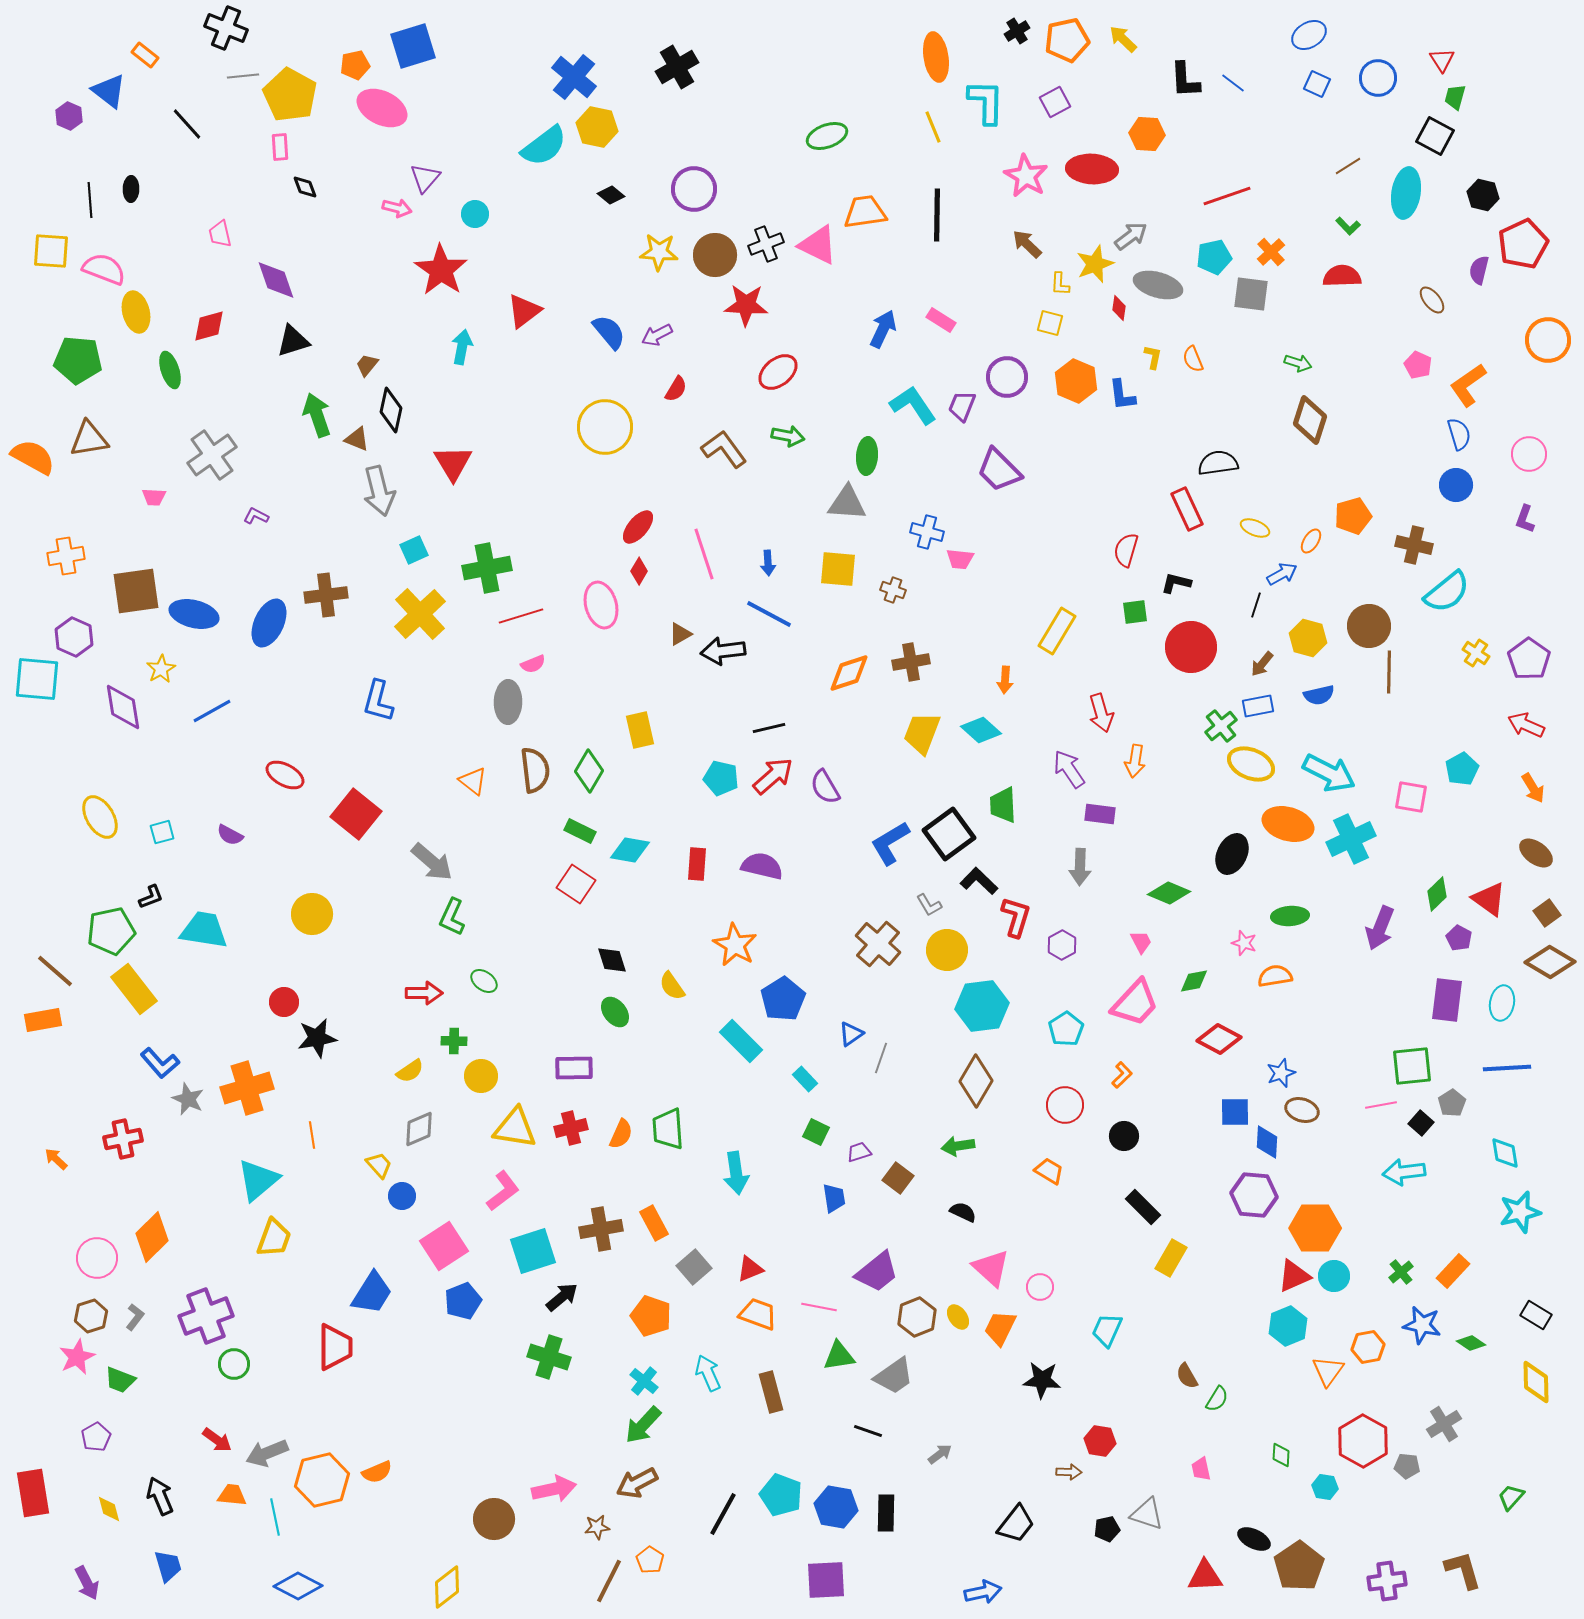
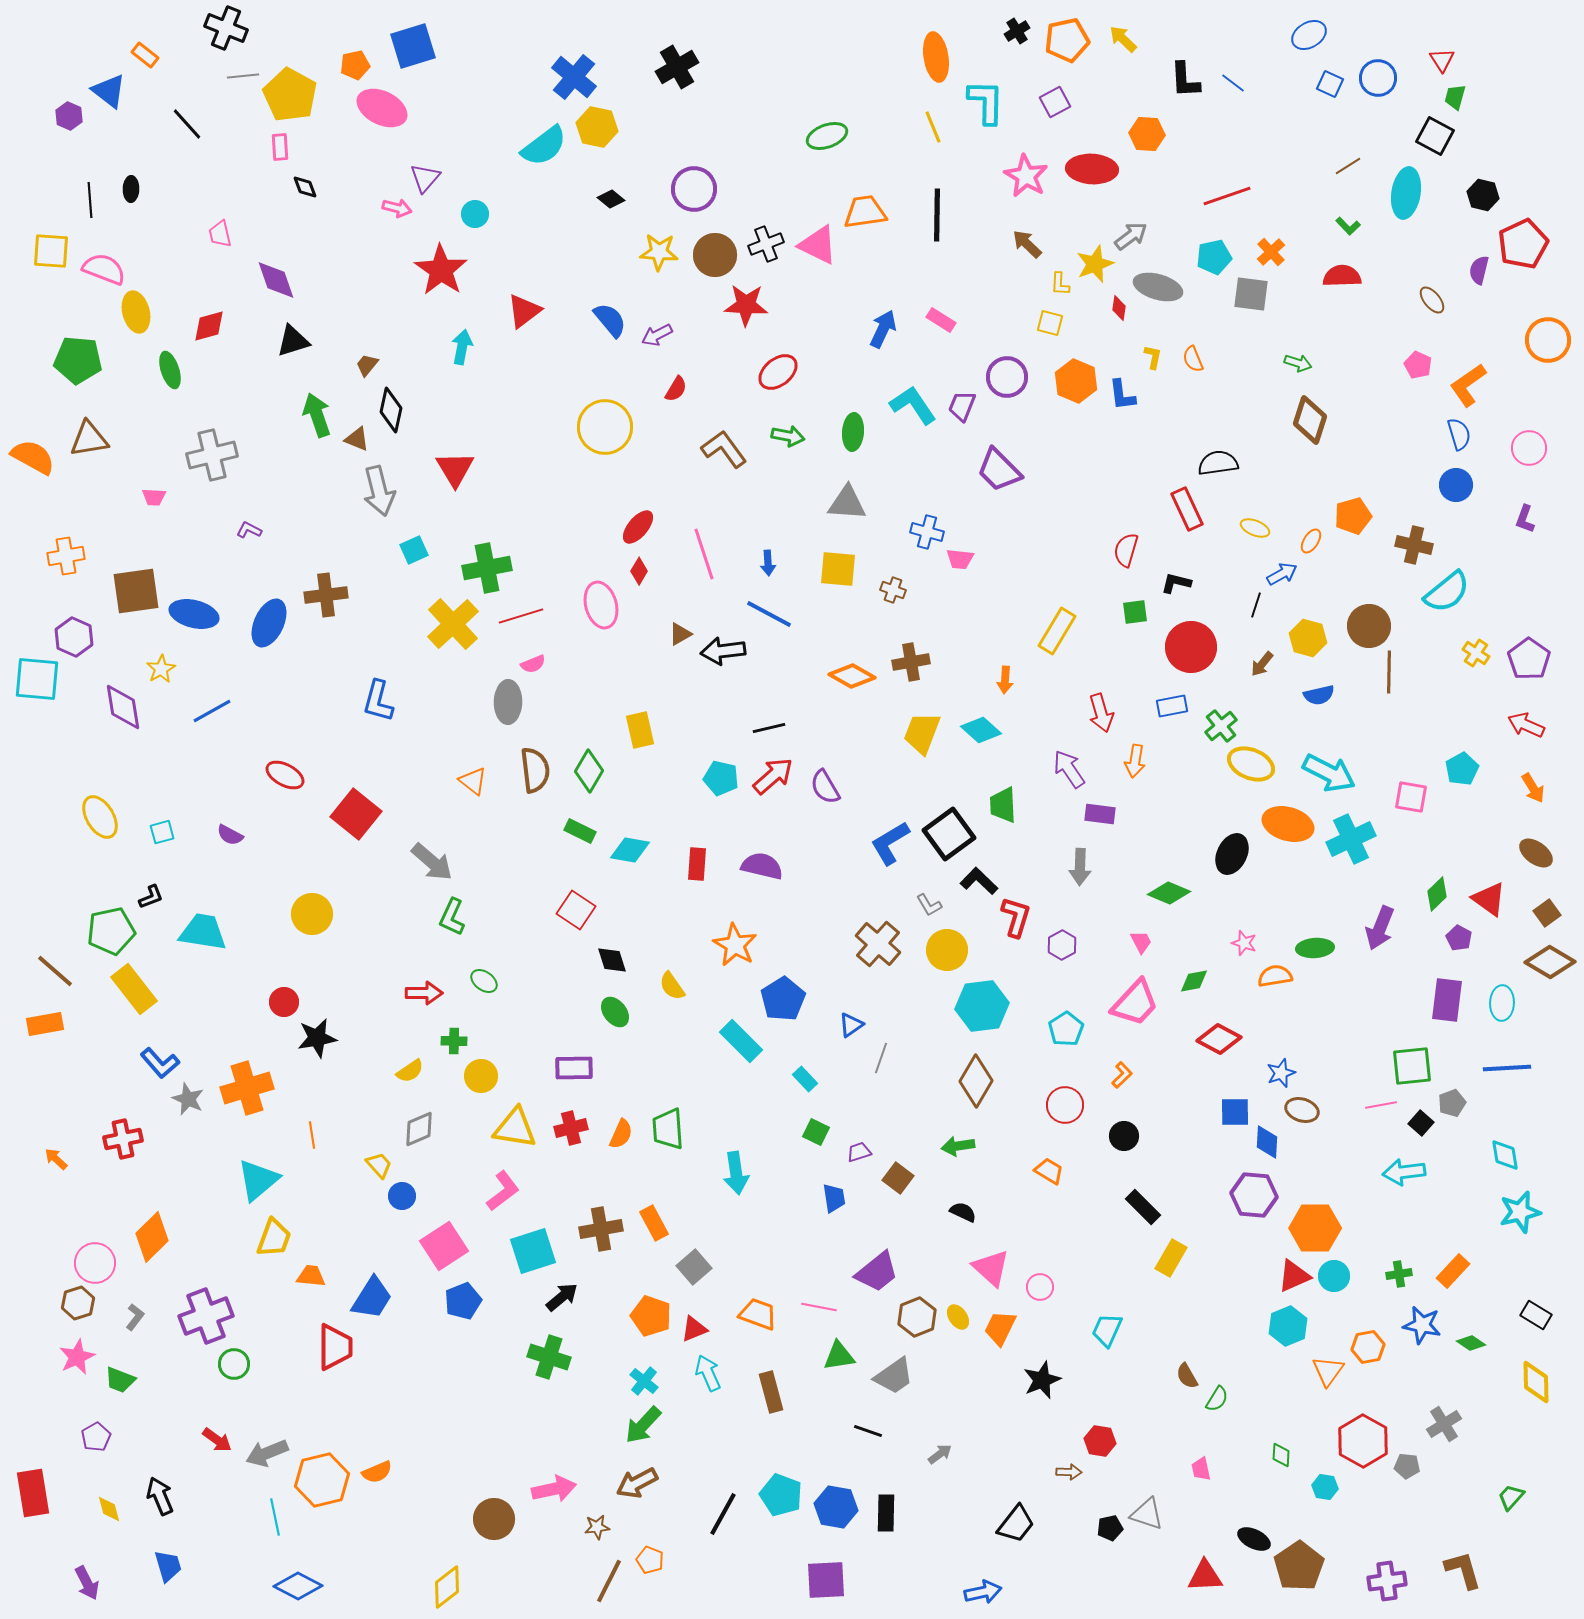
blue square at (1317, 84): moved 13 px right
black diamond at (611, 195): moved 4 px down
gray ellipse at (1158, 285): moved 2 px down
blue semicircle at (609, 332): moved 1 px right, 12 px up
pink circle at (1529, 454): moved 6 px up
gray cross at (212, 455): rotated 21 degrees clockwise
green ellipse at (867, 456): moved 14 px left, 24 px up
red triangle at (453, 463): moved 2 px right, 6 px down
purple L-shape at (256, 516): moved 7 px left, 14 px down
yellow cross at (420, 614): moved 33 px right, 10 px down
orange diamond at (849, 673): moved 3 px right, 3 px down; rotated 48 degrees clockwise
blue rectangle at (1258, 706): moved 86 px left
red square at (576, 884): moved 26 px down
green ellipse at (1290, 916): moved 25 px right, 32 px down
cyan trapezoid at (204, 930): moved 1 px left, 2 px down
cyan ellipse at (1502, 1003): rotated 8 degrees counterclockwise
orange rectangle at (43, 1020): moved 2 px right, 4 px down
blue triangle at (851, 1034): moved 9 px up
gray pentagon at (1452, 1103): rotated 12 degrees clockwise
cyan diamond at (1505, 1153): moved 2 px down
pink circle at (97, 1258): moved 2 px left, 5 px down
red triangle at (750, 1269): moved 56 px left, 60 px down
green cross at (1401, 1272): moved 2 px left, 2 px down; rotated 30 degrees clockwise
blue trapezoid at (372, 1293): moved 5 px down
brown hexagon at (91, 1316): moved 13 px left, 13 px up
black star at (1042, 1380): rotated 27 degrees counterclockwise
orange trapezoid at (232, 1495): moved 79 px right, 219 px up
black pentagon at (1107, 1529): moved 3 px right, 1 px up
orange pentagon at (650, 1560): rotated 12 degrees counterclockwise
